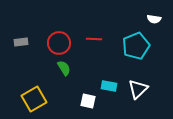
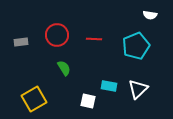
white semicircle: moved 4 px left, 4 px up
red circle: moved 2 px left, 8 px up
